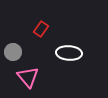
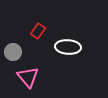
red rectangle: moved 3 px left, 2 px down
white ellipse: moved 1 px left, 6 px up
